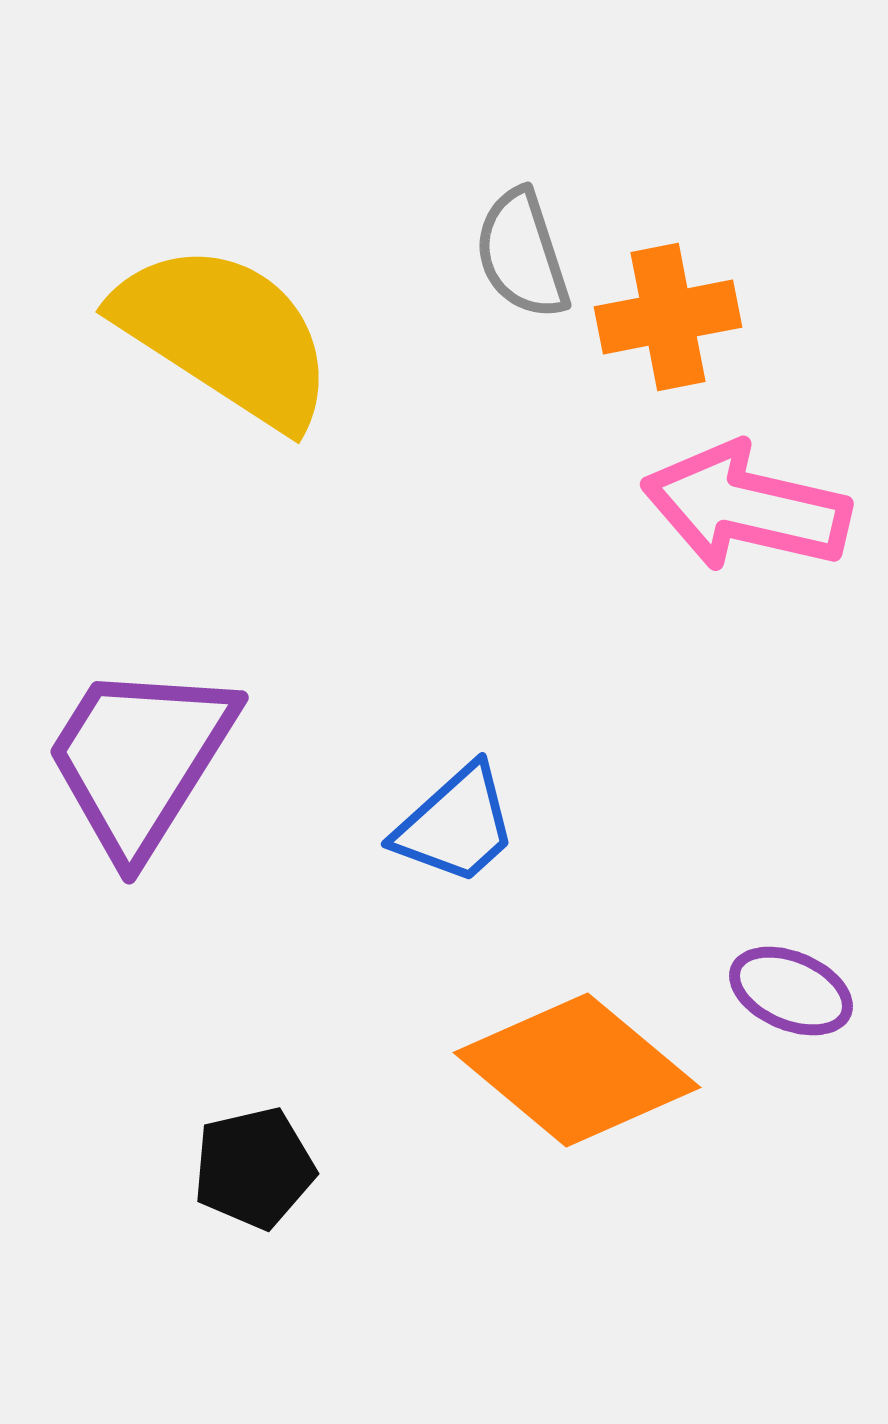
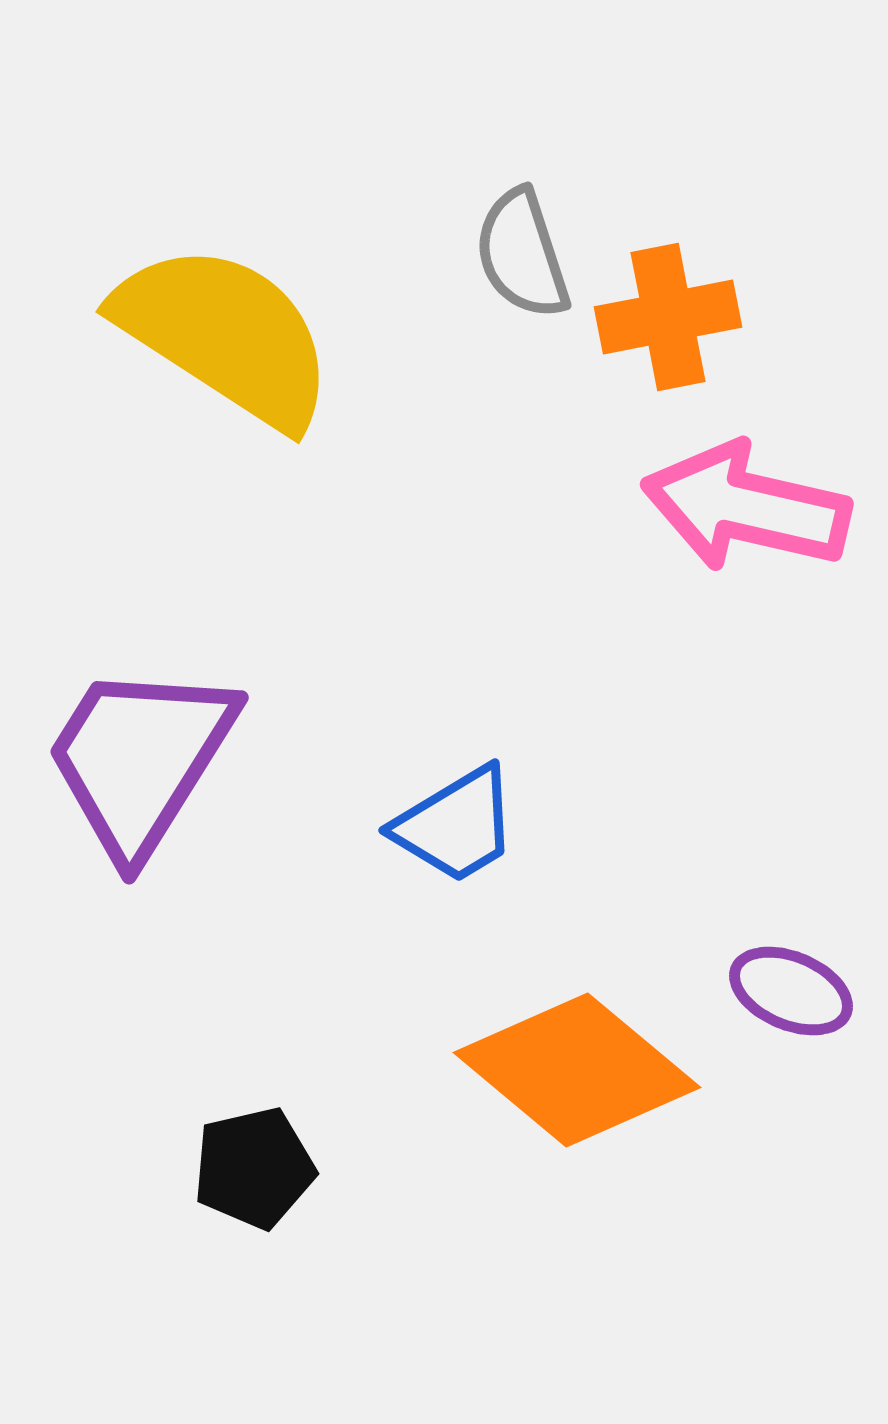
blue trapezoid: rotated 11 degrees clockwise
